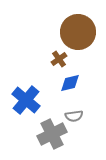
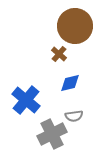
brown circle: moved 3 px left, 6 px up
brown cross: moved 5 px up; rotated 14 degrees counterclockwise
